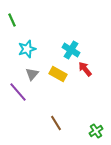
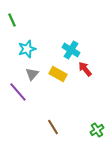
brown line: moved 3 px left, 4 px down
green cross: moved 1 px right, 1 px up
